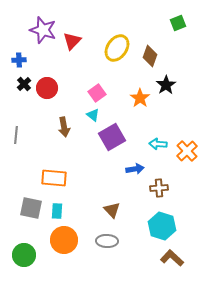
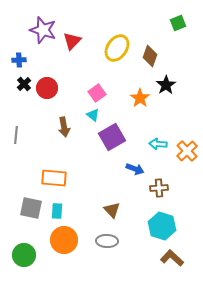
blue arrow: rotated 30 degrees clockwise
